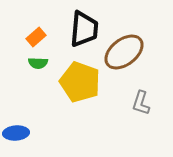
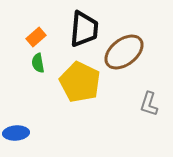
green semicircle: rotated 78 degrees clockwise
yellow pentagon: rotated 6 degrees clockwise
gray L-shape: moved 8 px right, 1 px down
